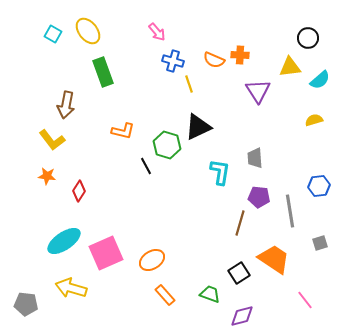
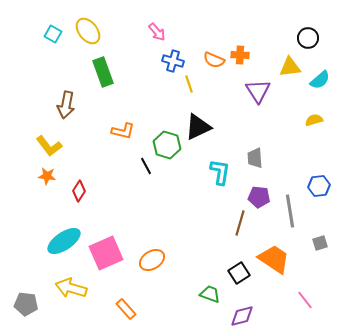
yellow L-shape: moved 3 px left, 6 px down
orange rectangle: moved 39 px left, 14 px down
